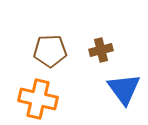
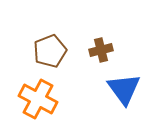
brown pentagon: rotated 20 degrees counterclockwise
orange cross: rotated 15 degrees clockwise
